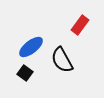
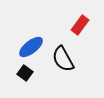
black semicircle: moved 1 px right, 1 px up
